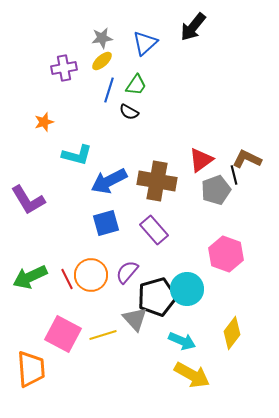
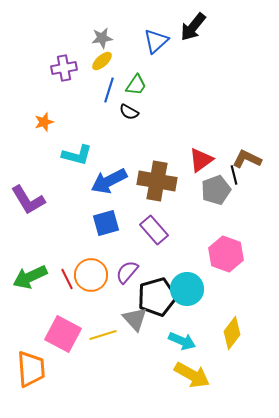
blue triangle: moved 11 px right, 2 px up
